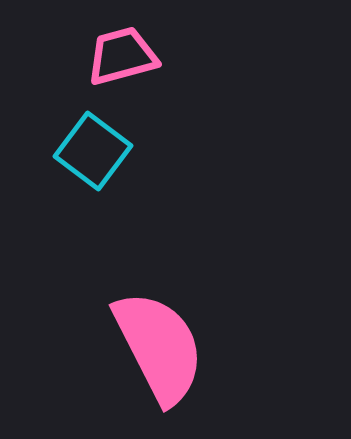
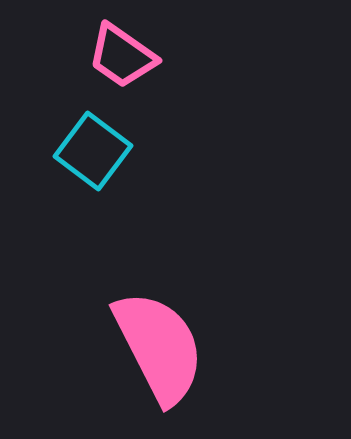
pink trapezoid: rotated 130 degrees counterclockwise
